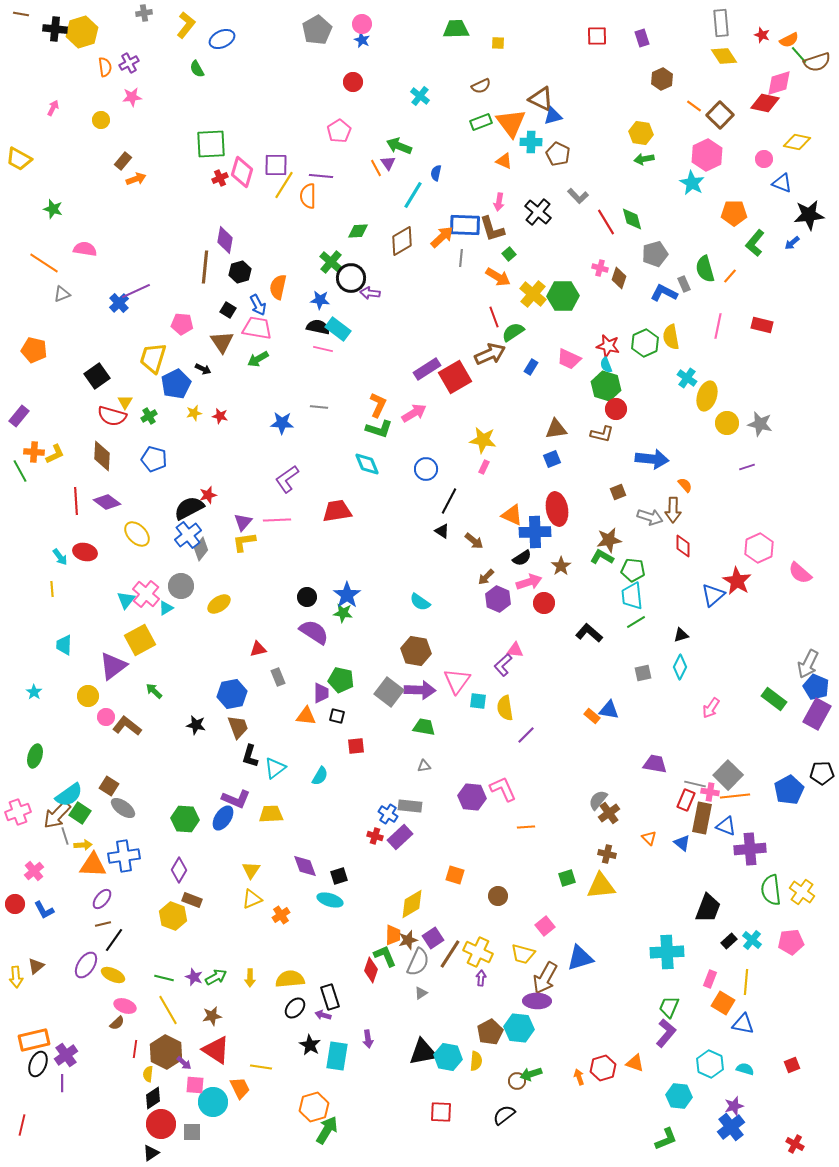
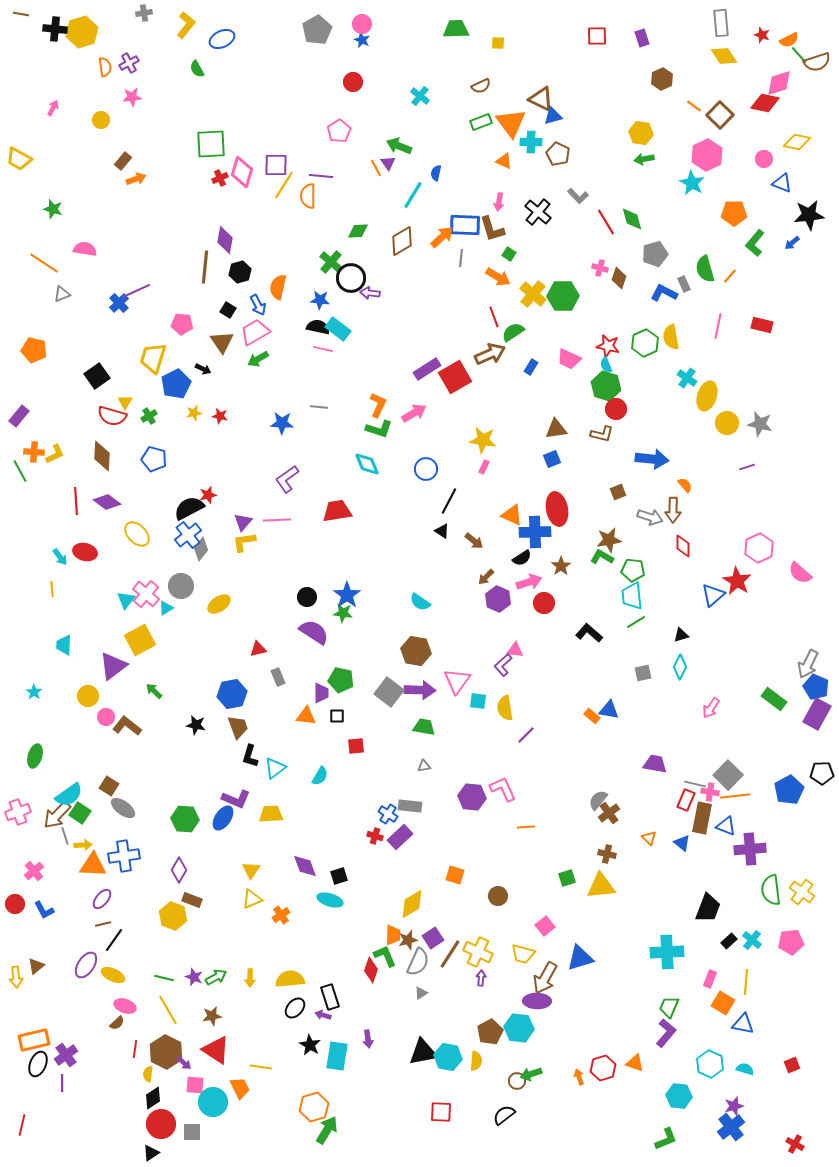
green square at (509, 254): rotated 16 degrees counterclockwise
pink trapezoid at (257, 328): moved 2 px left, 4 px down; rotated 40 degrees counterclockwise
black square at (337, 716): rotated 14 degrees counterclockwise
